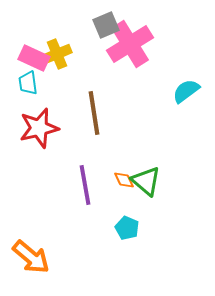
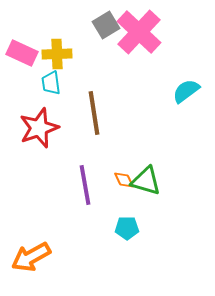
gray square: rotated 8 degrees counterclockwise
pink cross: moved 9 px right, 12 px up; rotated 15 degrees counterclockwise
yellow cross: rotated 20 degrees clockwise
pink rectangle: moved 12 px left, 5 px up
cyan trapezoid: moved 23 px right
red star: rotated 6 degrees counterclockwise
green triangle: rotated 24 degrees counterclockwise
cyan pentagon: rotated 25 degrees counterclockwise
orange arrow: rotated 111 degrees clockwise
